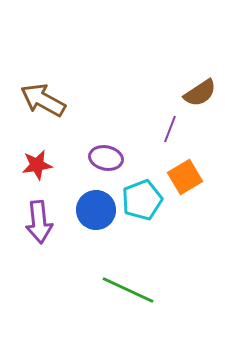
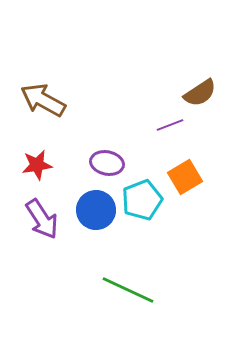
purple line: moved 4 px up; rotated 48 degrees clockwise
purple ellipse: moved 1 px right, 5 px down
purple arrow: moved 3 px right, 3 px up; rotated 27 degrees counterclockwise
